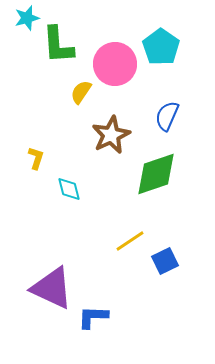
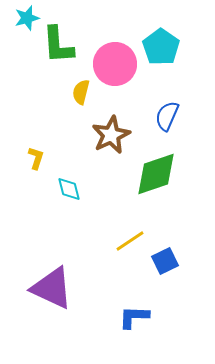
yellow semicircle: rotated 20 degrees counterclockwise
blue L-shape: moved 41 px right
